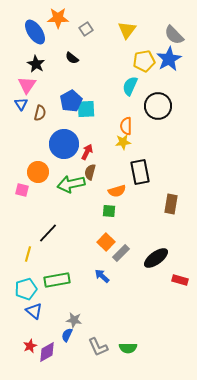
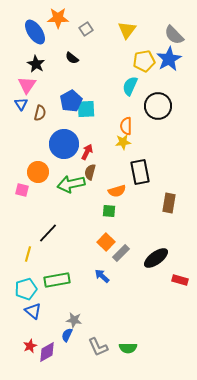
brown rectangle at (171, 204): moved 2 px left, 1 px up
blue triangle at (34, 311): moved 1 px left
